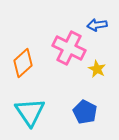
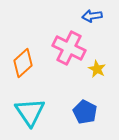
blue arrow: moved 5 px left, 9 px up
